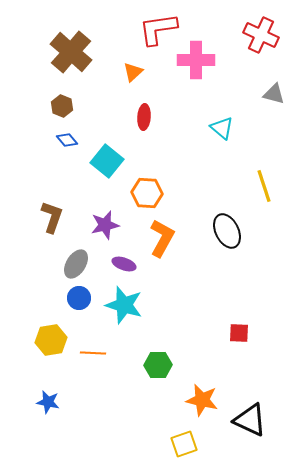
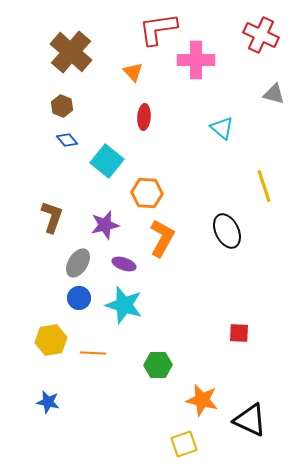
orange triangle: rotated 30 degrees counterclockwise
gray ellipse: moved 2 px right, 1 px up
